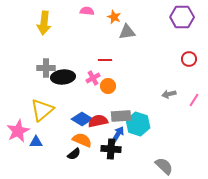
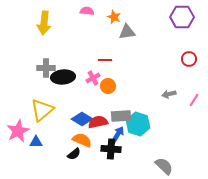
red semicircle: moved 1 px down
